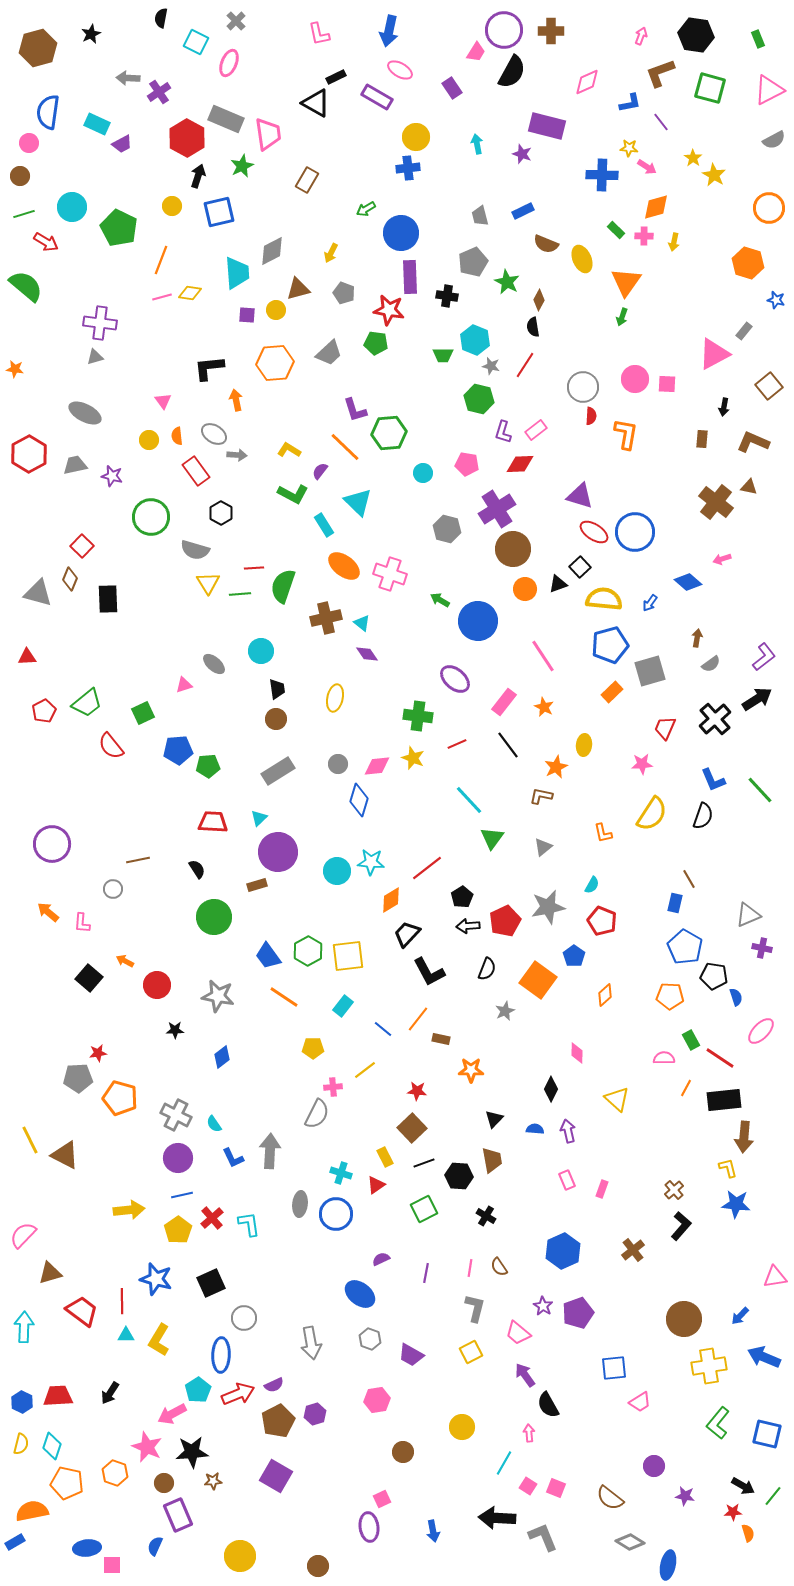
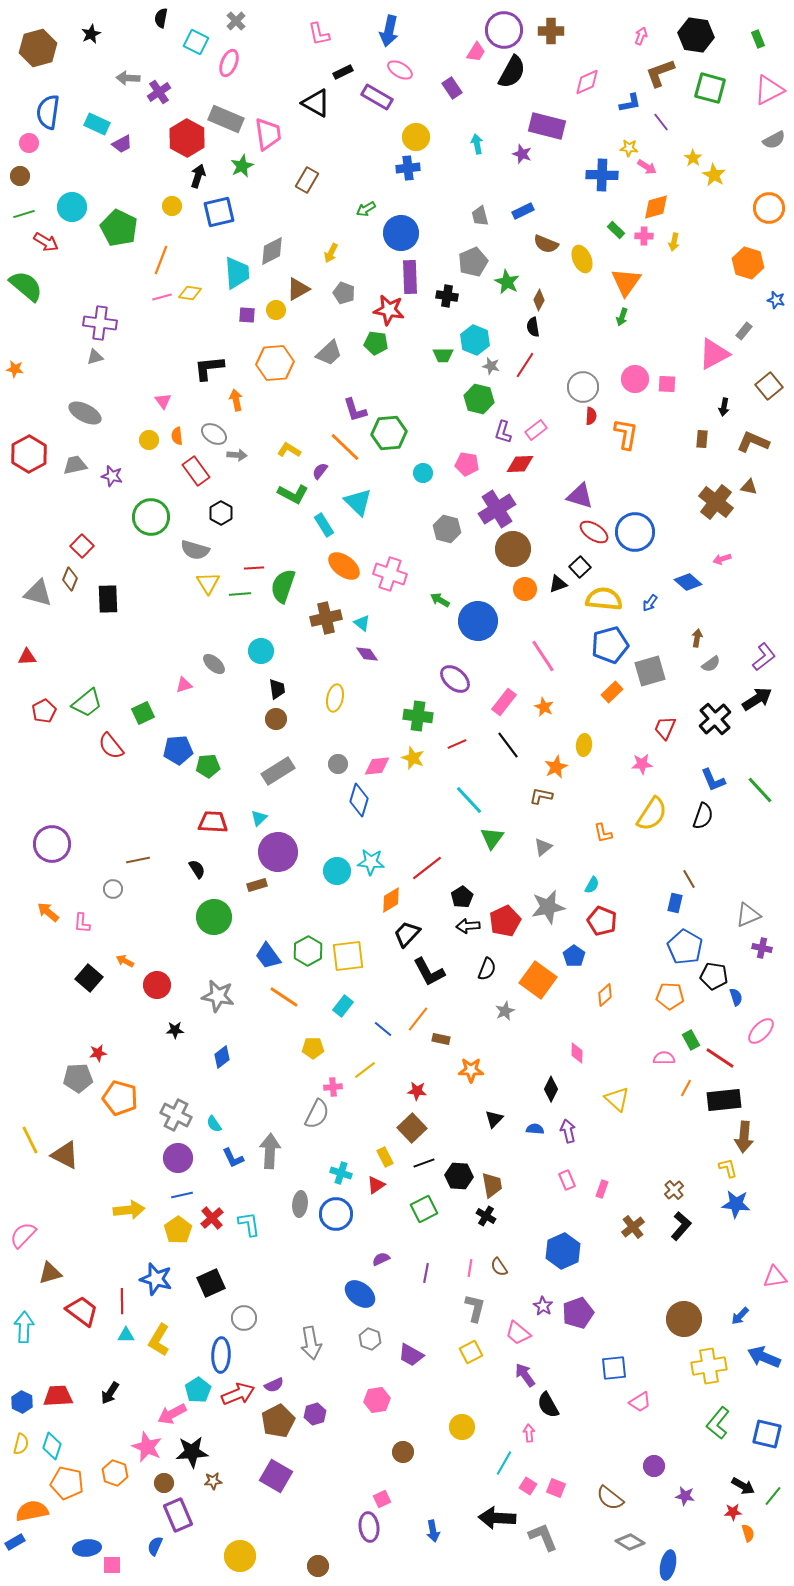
black rectangle at (336, 77): moved 7 px right, 5 px up
brown triangle at (298, 289): rotated 15 degrees counterclockwise
brown trapezoid at (492, 1160): moved 25 px down
brown cross at (633, 1250): moved 23 px up
